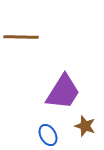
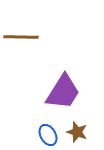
brown star: moved 8 px left, 6 px down
